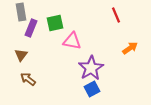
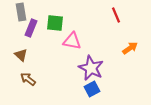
green square: rotated 18 degrees clockwise
brown triangle: rotated 24 degrees counterclockwise
purple star: rotated 15 degrees counterclockwise
